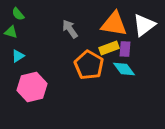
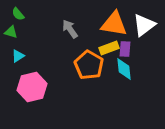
cyan diamond: rotated 30 degrees clockwise
